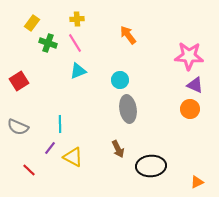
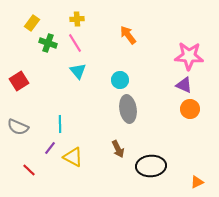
cyan triangle: rotated 48 degrees counterclockwise
purple triangle: moved 11 px left
